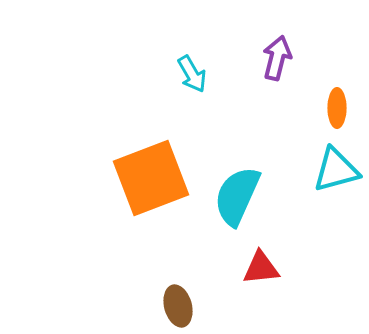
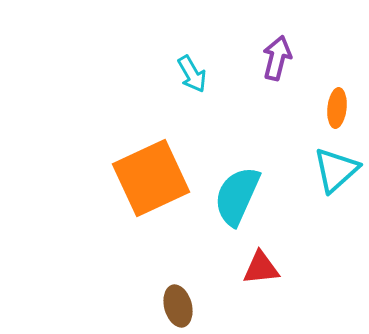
orange ellipse: rotated 6 degrees clockwise
cyan triangle: rotated 27 degrees counterclockwise
orange square: rotated 4 degrees counterclockwise
